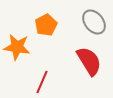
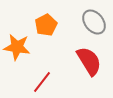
red line: rotated 15 degrees clockwise
